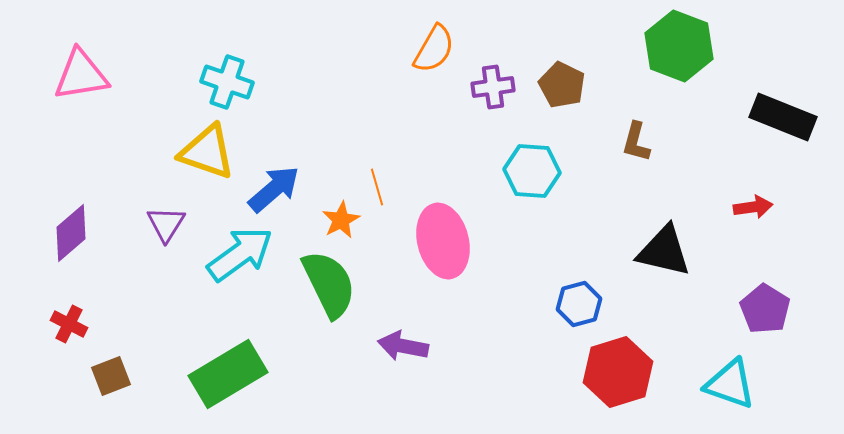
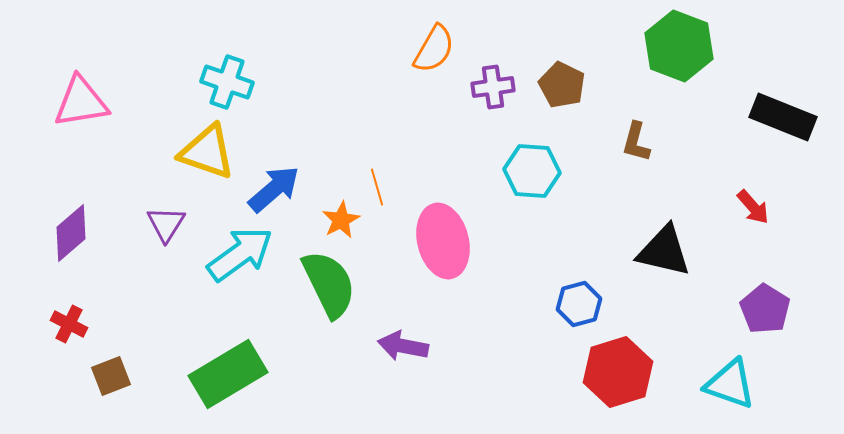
pink triangle: moved 27 px down
red arrow: rotated 57 degrees clockwise
